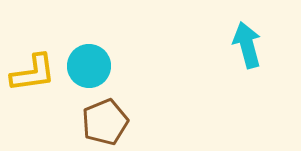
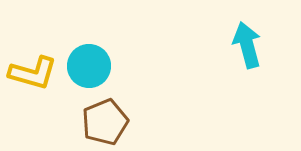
yellow L-shape: rotated 24 degrees clockwise
